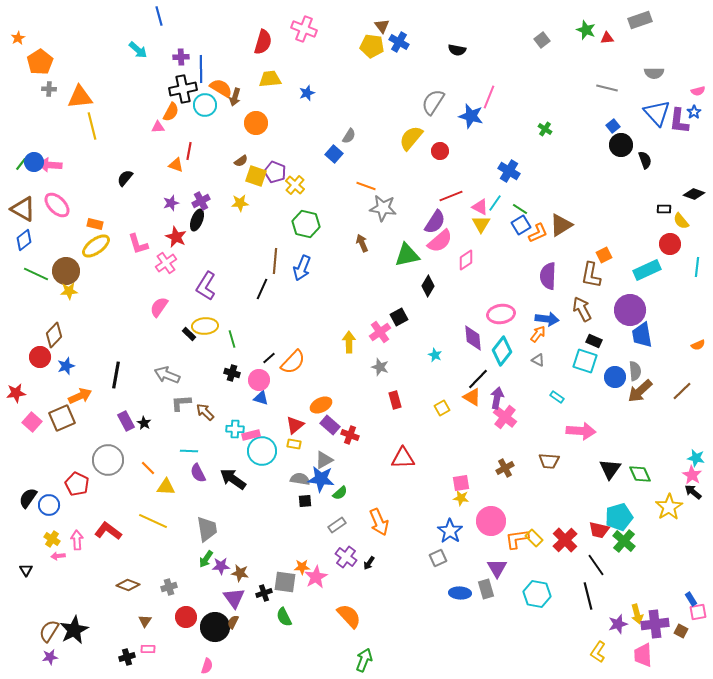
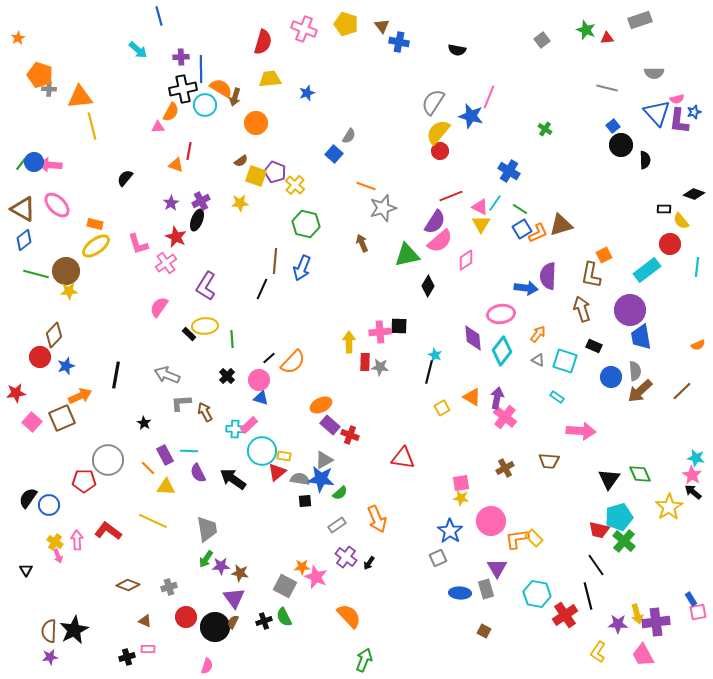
blue cross at (399, 42): rotated 18 degrees counterclockwise
yellow pentagon at (372, 46): moved 26 px left, 22 px up; rotated 10 degrees clockwise
orange pentagon at (40, 62): moved 13 px down; rotated 20 degrees counterclockwise
pink semicircle at (698, 91): moved 21 px left, 8 px down
blue star at (694, 112): rotated 16 degrees clockwise
yellow semicircle at (411, 138): moved 27 px right, 6 px up
black semicircle at (645, 160): rotated 18 degrees clockwise
purple star at (171, 203): rotated 14 degrees counterclockwise
gray star at (383, 208): rotated 24 degrees counterclockwise
blue square at (521, 225): moved 1 px right, 4 px down
brown triangle at (561, 225): rotated 15 degrees clockwise
cyan rectangle at (647, 270): rotated 12 degrees counterclockwise
green line at (36, 274): rotated 10 degrees counterclockwise
brown arrow at (582, 309): rotated 10 degrees clockwise
black square at (399, 317): moved 9 px down; rotated 30 degrees clockwise
blue arrow at (547, 319): moved 21 px left, 31 px up
pink cross at (380, 332): rotated 30 degrees clockwise
blue trapezoid at (642, 335): moved 1 px left, 2 px down
green line at (232, 339): rotated 12 degrees clockwise
black rectangle at (594, 341): moved 5 px down
cyan square at (585, 361): moved 20 px left
gray star at (380, 367): rotated 12 degrees counterclockwise
black cross at (232, 373): moved 5 px left, 3 px down; rotated 28 degrees clockwise
blue circle at (615, 377): moved 4 px left
black line at (478, 379): moved 49 px left, 7 px up; rotated 30 degrees counterclockwise
red rectangle at (395, 400): moved 30 px left, 38 px up; rotated 18 degrees clockwise
brown arrow at (205, 412): rotated 18 degrees clockwise
purple rectangle at (126, 421): moved 39 px right, 34 px down
red triangle at (295, 425): moved 18 px left, 47 px down
pink rectangle at (251, 435): moved 2 px left, 10 px up; rotated 30 degrees counterclockwise
yellow rectangle at (294, 444): moved 10 px left, 12 px down
red triangle at (403, 458): rotated 10 degrees clockwise
black triangle at (610, 469): moved 1 px left, 10 px down
red pentagon at (77, 484): moved 7 px right, 3 px up; rotated 25 degrees counterclockwise
orange arrow at (379, 522): moved 2 px left, 3 px up
yellow cross at (52, 539): moved 3 px right, 3 px down
red cross at (565, 540): moved 75 px down; rotated 10 degrees clockwise
pink arrow at (58, 556): rotated 104 degrees counterclockwise
pink star at (316, 577): rotated 20 degrees counterclockwise
gray square at (285, 582): moved 4 px down; rotated 20 degrees clockwise
black cross at (264, 593): moved 28 px down
brown triangle at (145, 621): rotated 40 degrees counterclockwise
purple star at (618, 624): rotated 18 degrees clockwise
purple cross at (655, 624): moved 1 px right, 2 px up
brown semicircle at (49, 631): rotated 30 degrees counterclockwise
brown square at (681, 631): moved 197 px left
pink trapezoid at (643, 655): rotated 25 degrees counterclockwise
